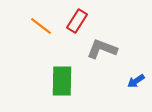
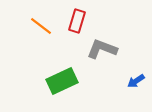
red rectangle: rotated 15 degrees counterclockwise
green rectangle: rotated 64 degrees clockwise
